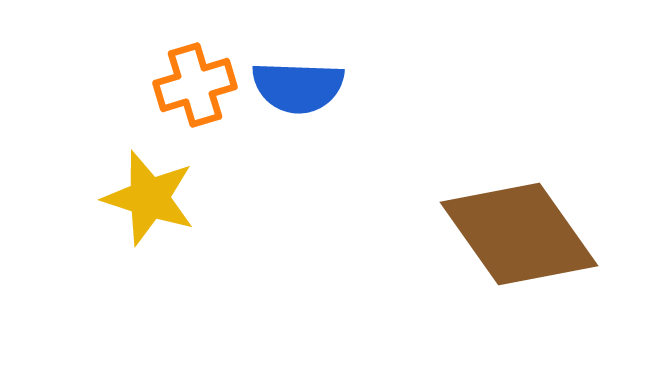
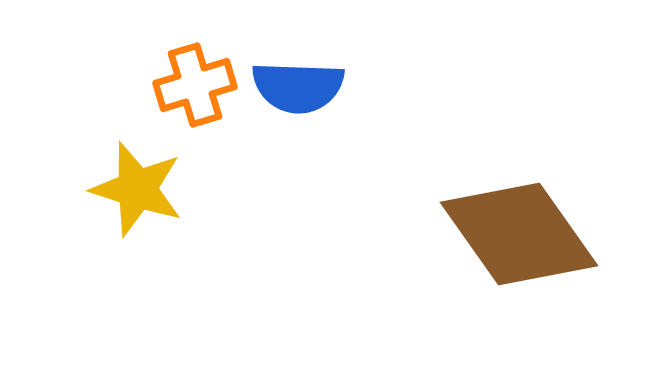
yellow star: moved 12 px left, 9 px up
